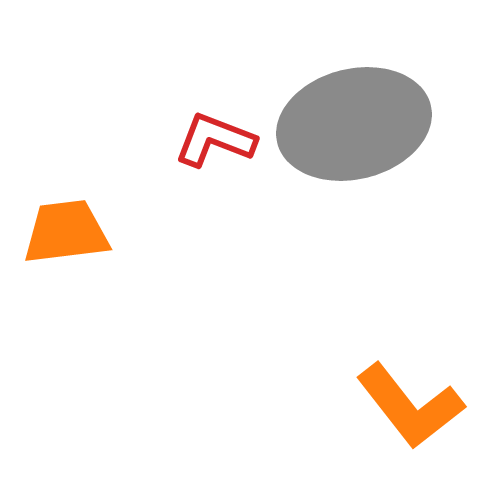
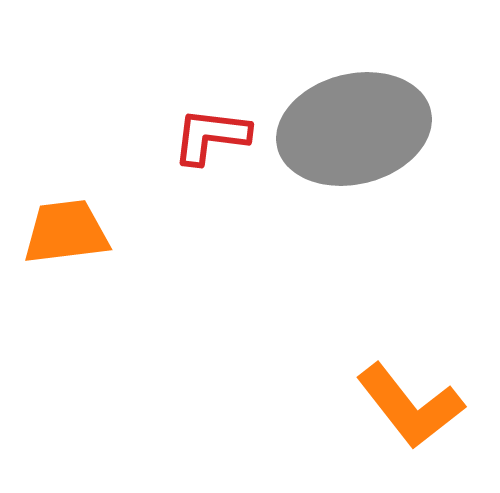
gray ellipse: moved 5 px down
red L-shape: moved 4 px left, 4 px up; rotated 14 degrees counterclockwise
